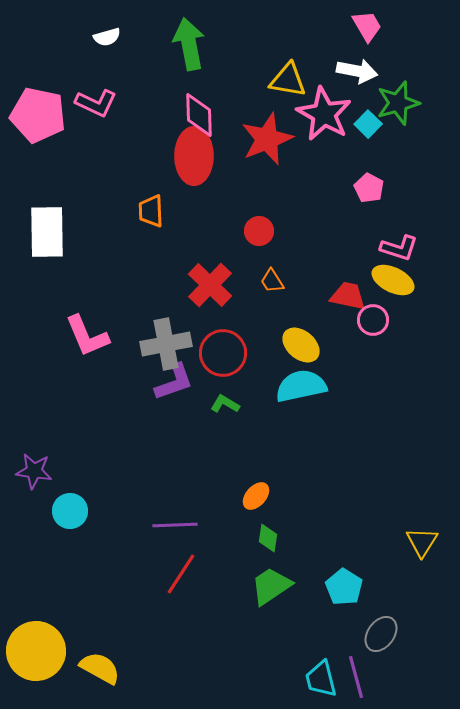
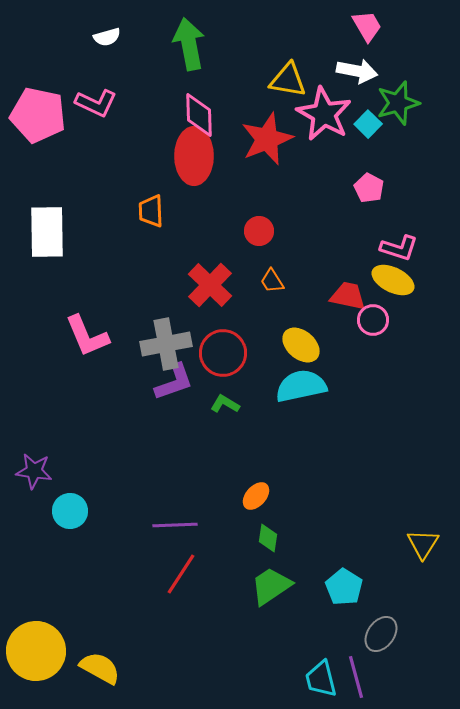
yellow triangle at (422, 542): moved 1 px right, 2 px down
